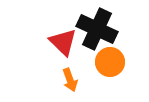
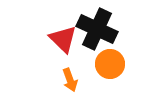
red triangle: moved 3 px up
orange circle: moved 2 px down
